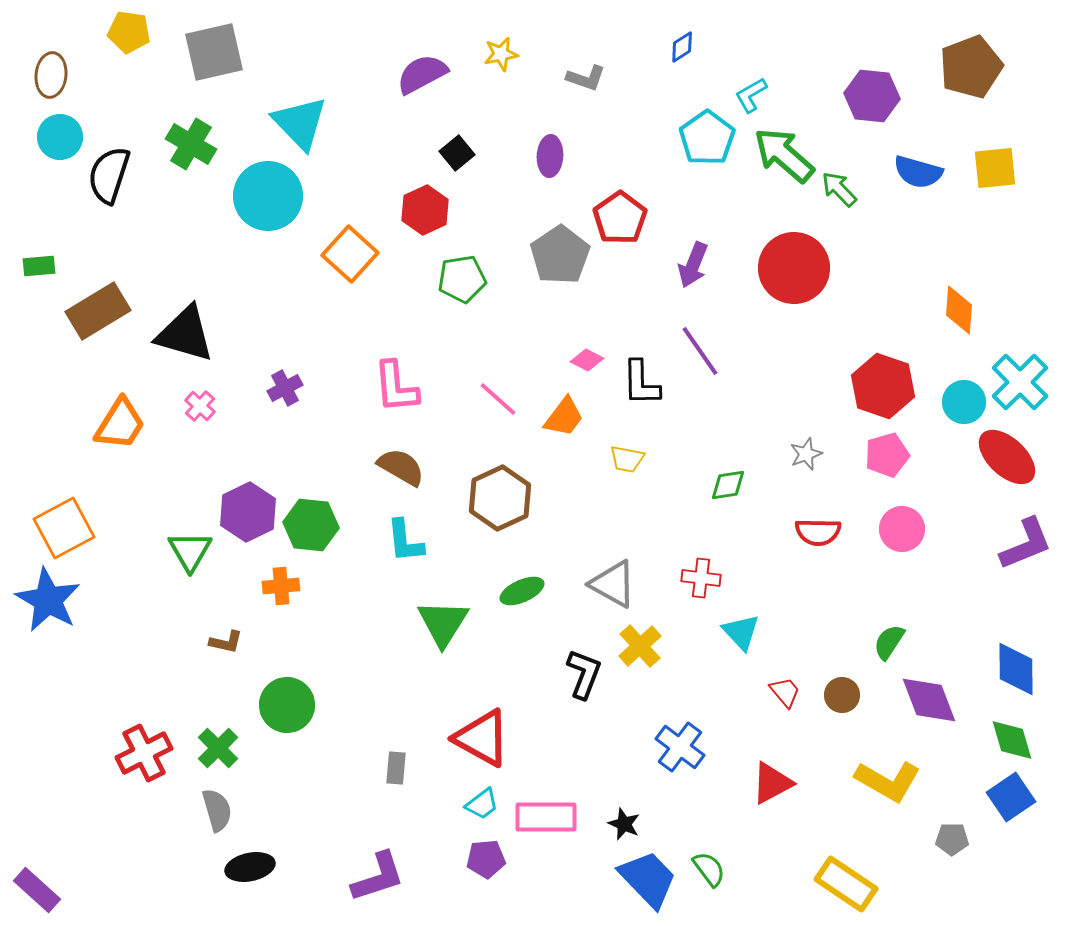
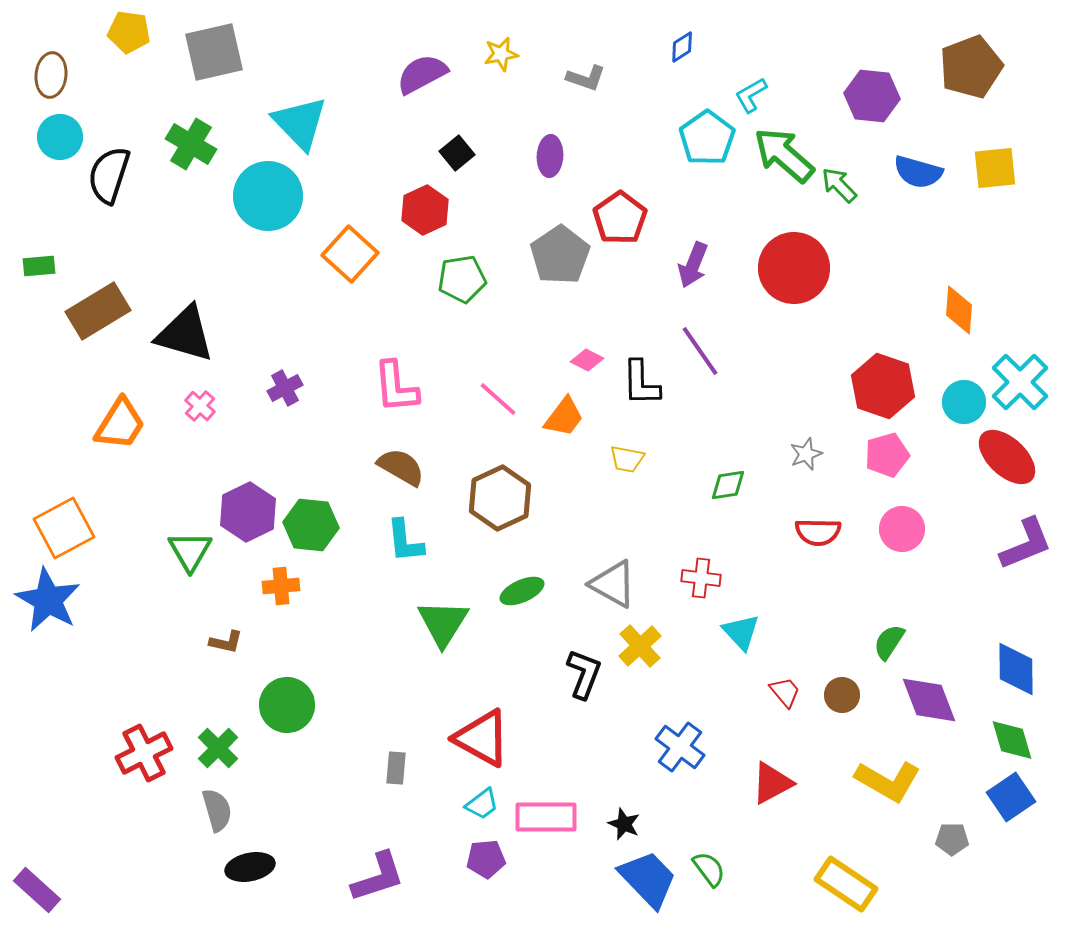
green arrow at (839, 189): moved 4 px up
